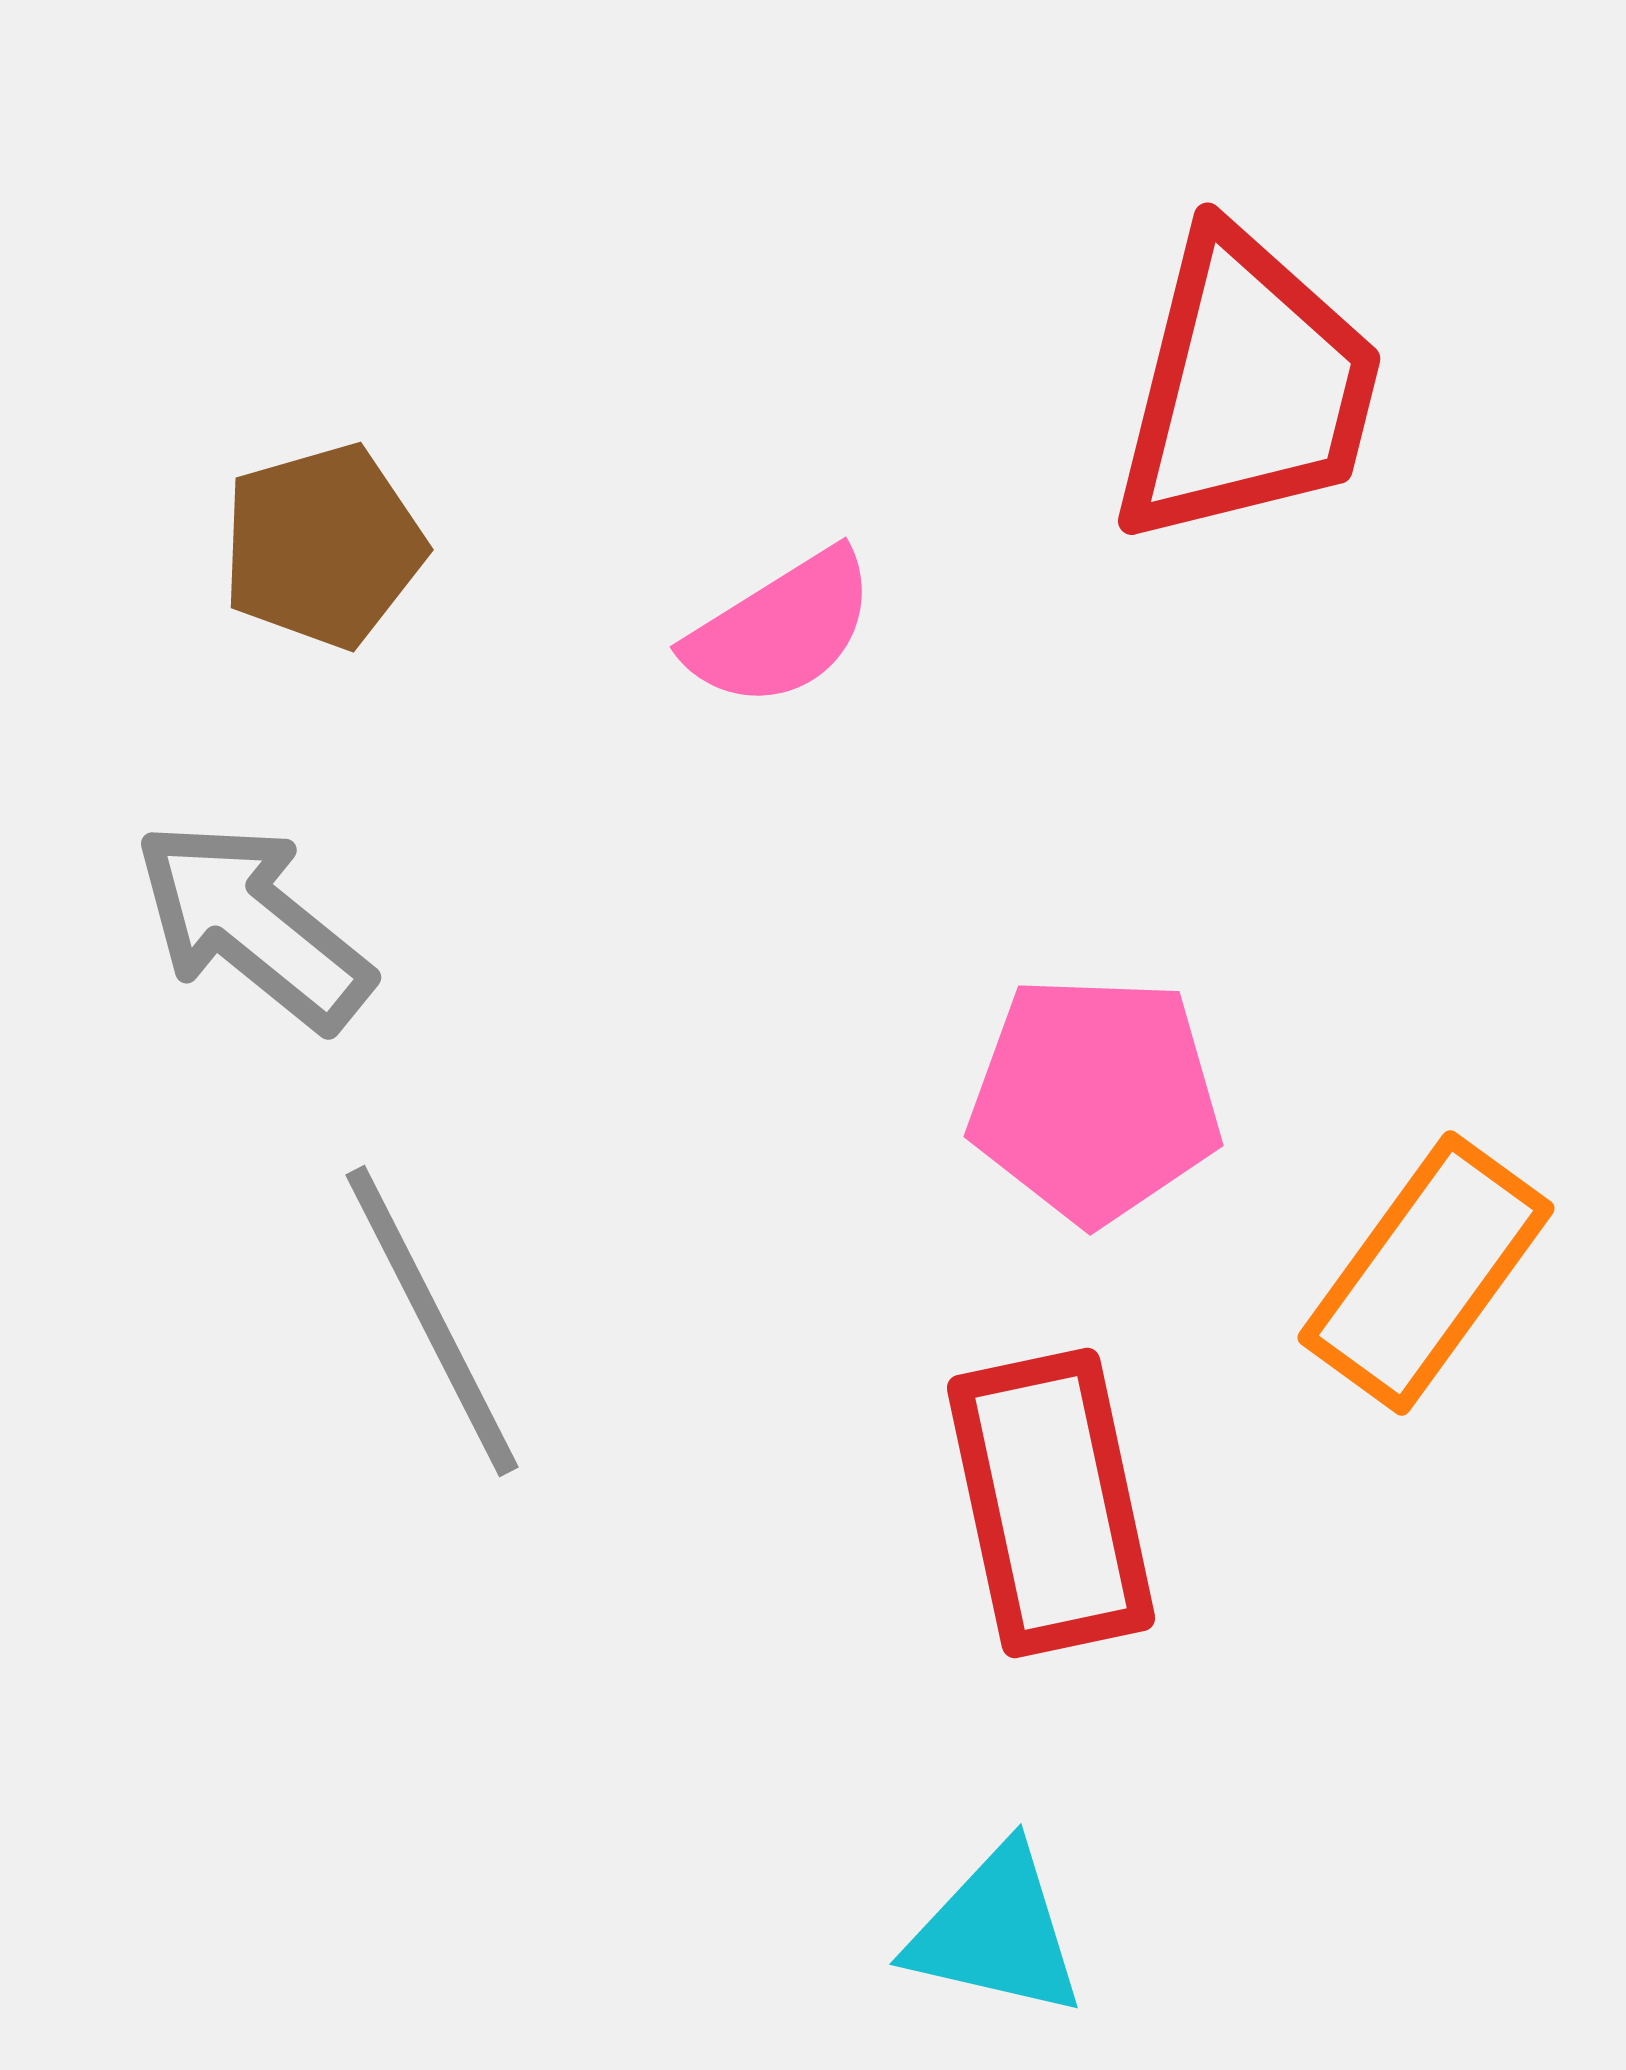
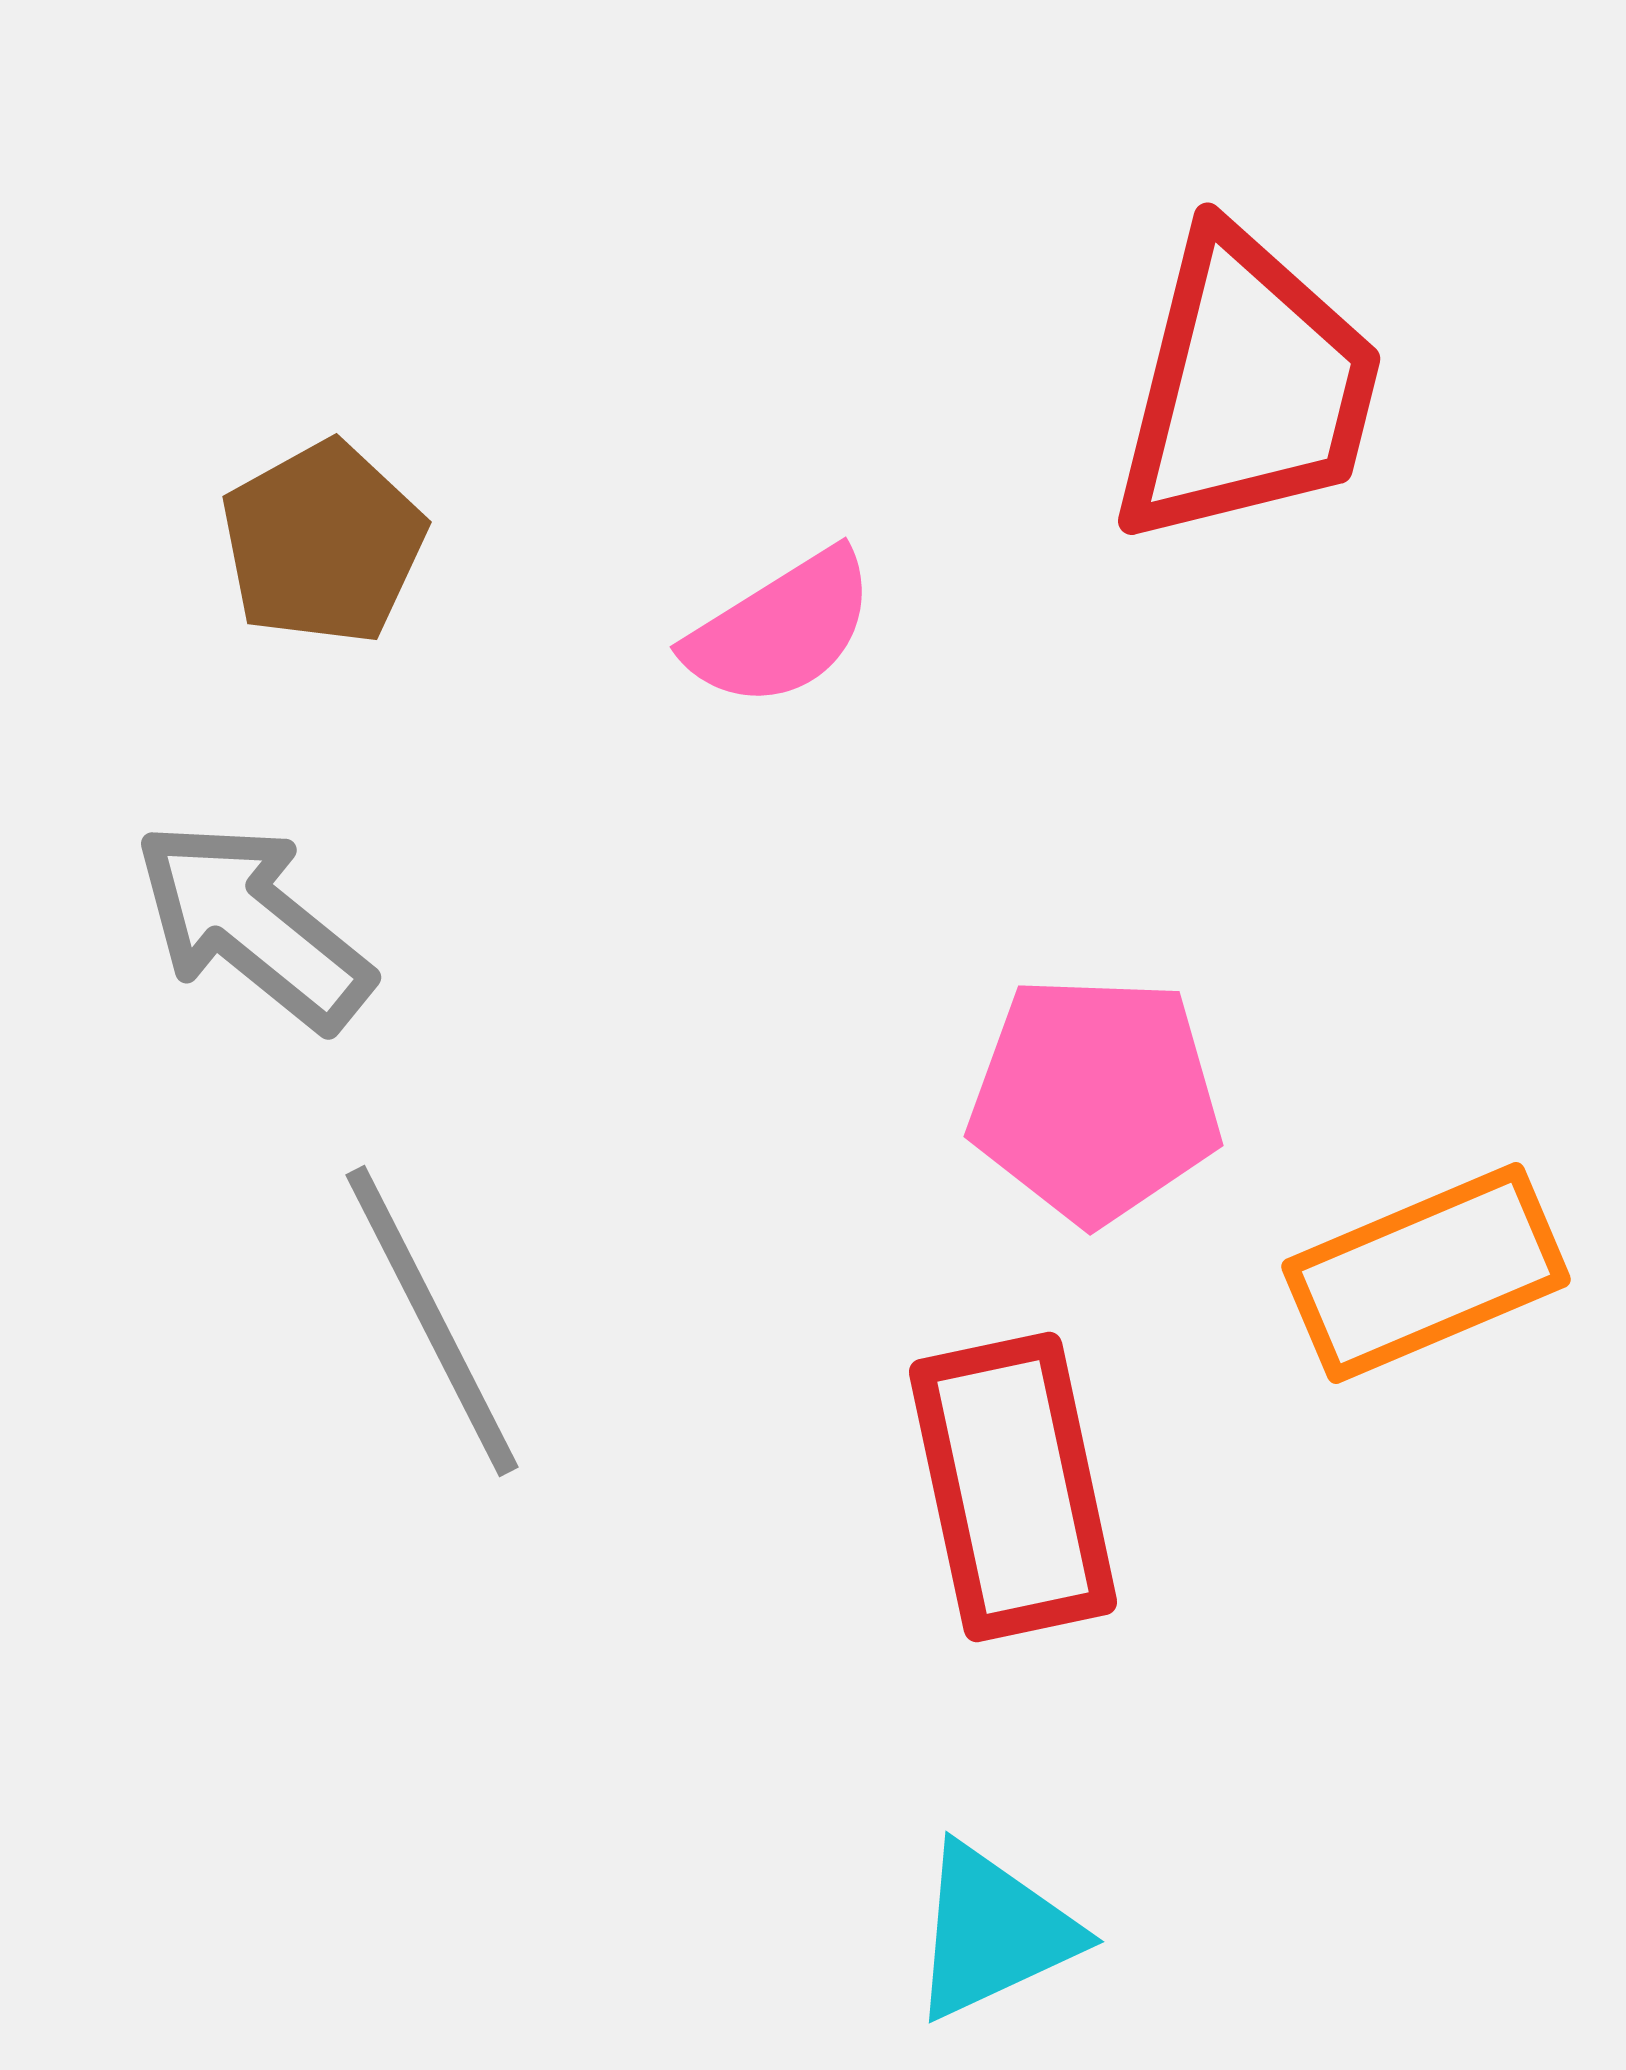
brown pentagon: moved 3 px up; rotated 13 degrees counterclockwise
orange rectangle: rotated 31 degrees clockwise
red rectangle: moved 38 px left, 16 px up
cyan triangle: moved 3 px left; rotated 38 degrees counterclockwise
